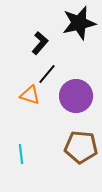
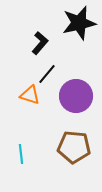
brown pentagon: moved 7 px left
